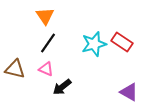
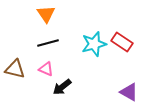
orange triangle: moved 1 px right, 2 px up
black line: rotated 40 degrees clockwise
